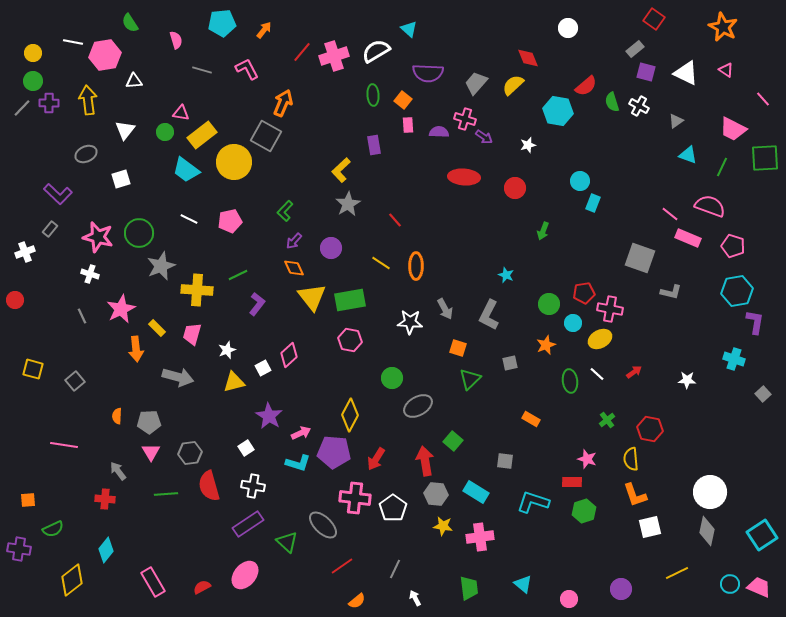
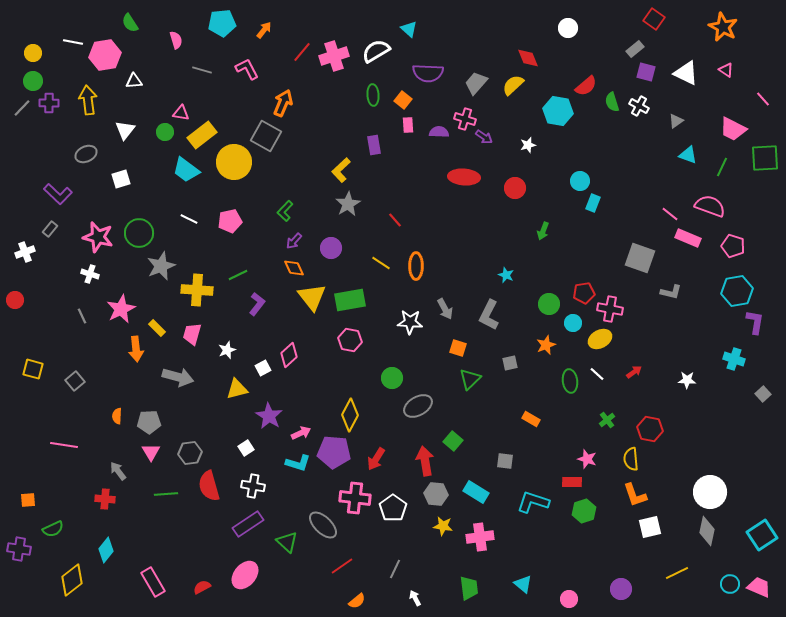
yellow triangle at (234, 382): moved 3 px right, 7 px down
